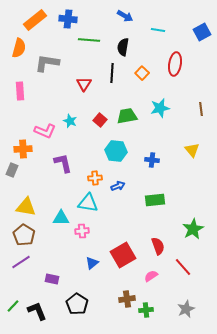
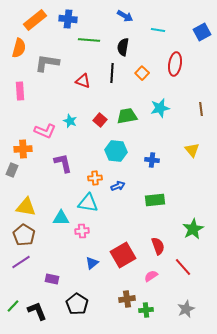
red triangle at (84, 84): moved 1 px left, 3 px up; rotated 42 degrees counterclockwise
